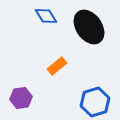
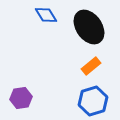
blue diamond: moved 1 px up
orange rectangle: moved 34 px right
blue hexagon: moved 2 px left, 1 px up
